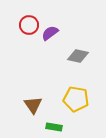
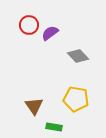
gray diamond: rotated 35 degrees clockwise
brown triangle: moved 1 px right, 1 px down
